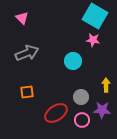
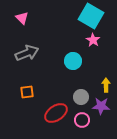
cyan square: moved 4 px left
pink star: rotated 24 degrees clockwise
purple star: moved 1 px left, 4 px up
